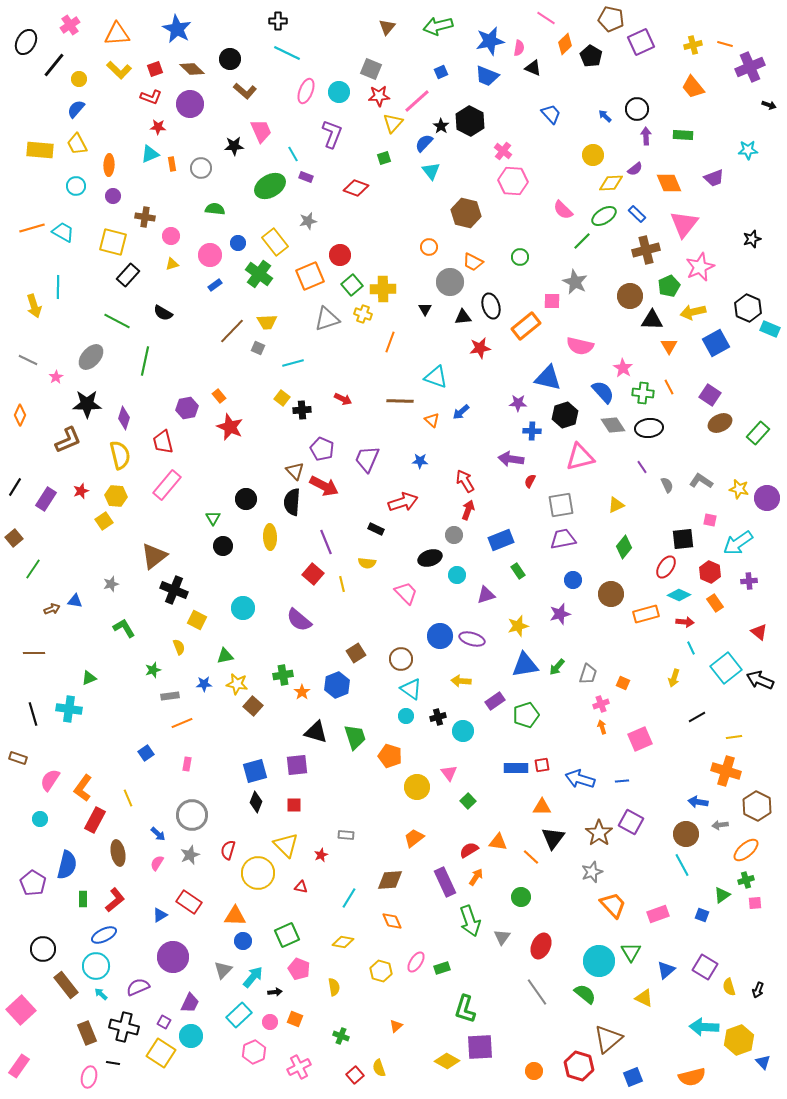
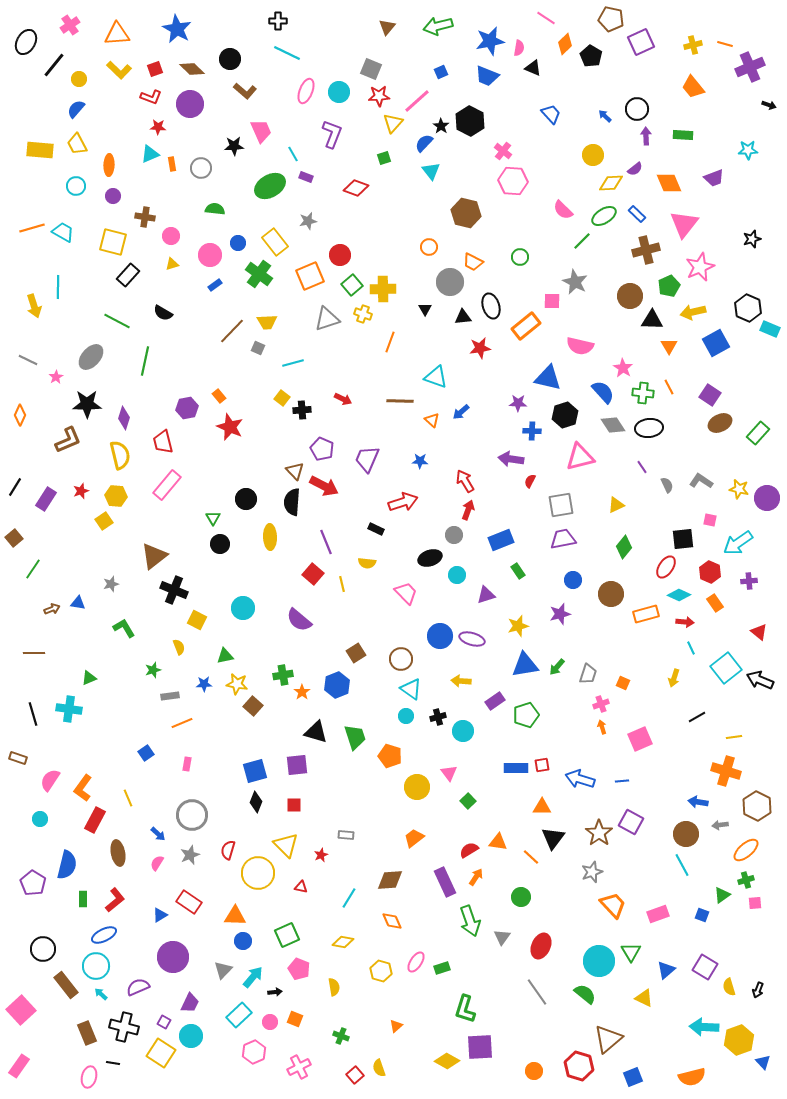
black circle at (223, 546): moved 3 px left, 2 px up
blue triangle at (75, 601): moved 3 px right, 2 px down
